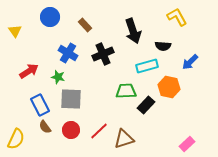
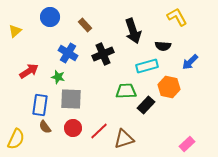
yellow triangle: rotated 24 degrees clockwise
blue rectangle: rotated 35 degrees clockwise
red circle: moved 2 px right, 2 px up
